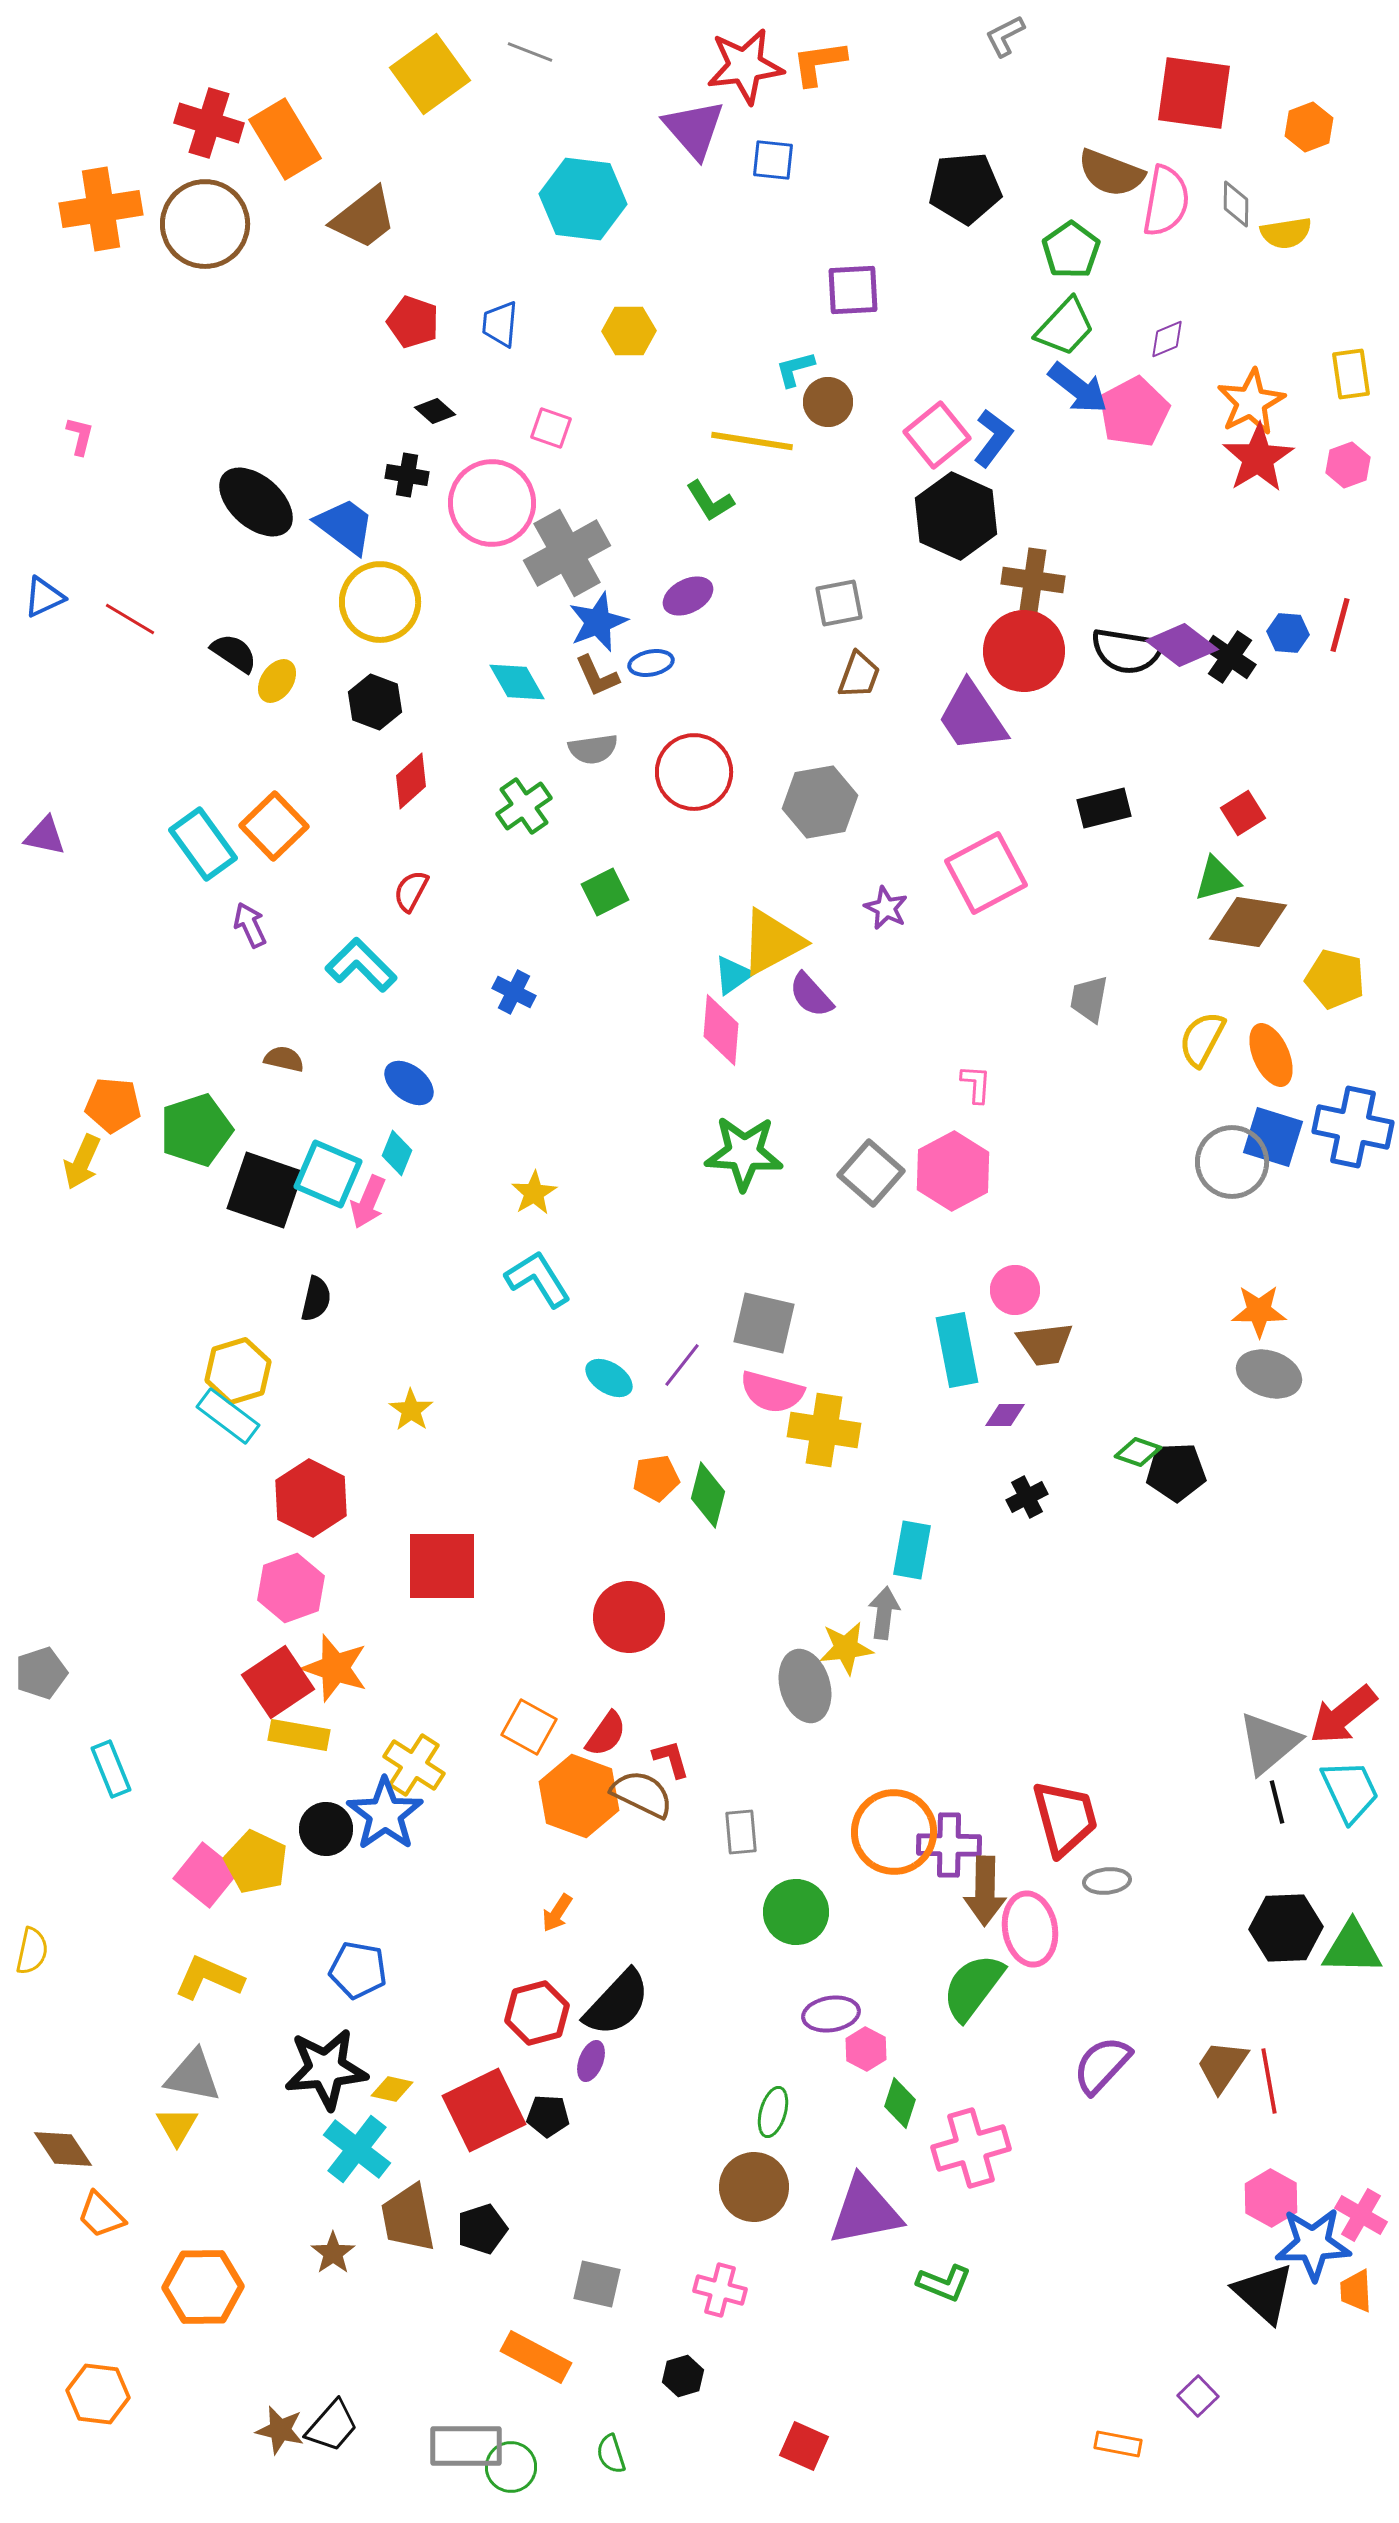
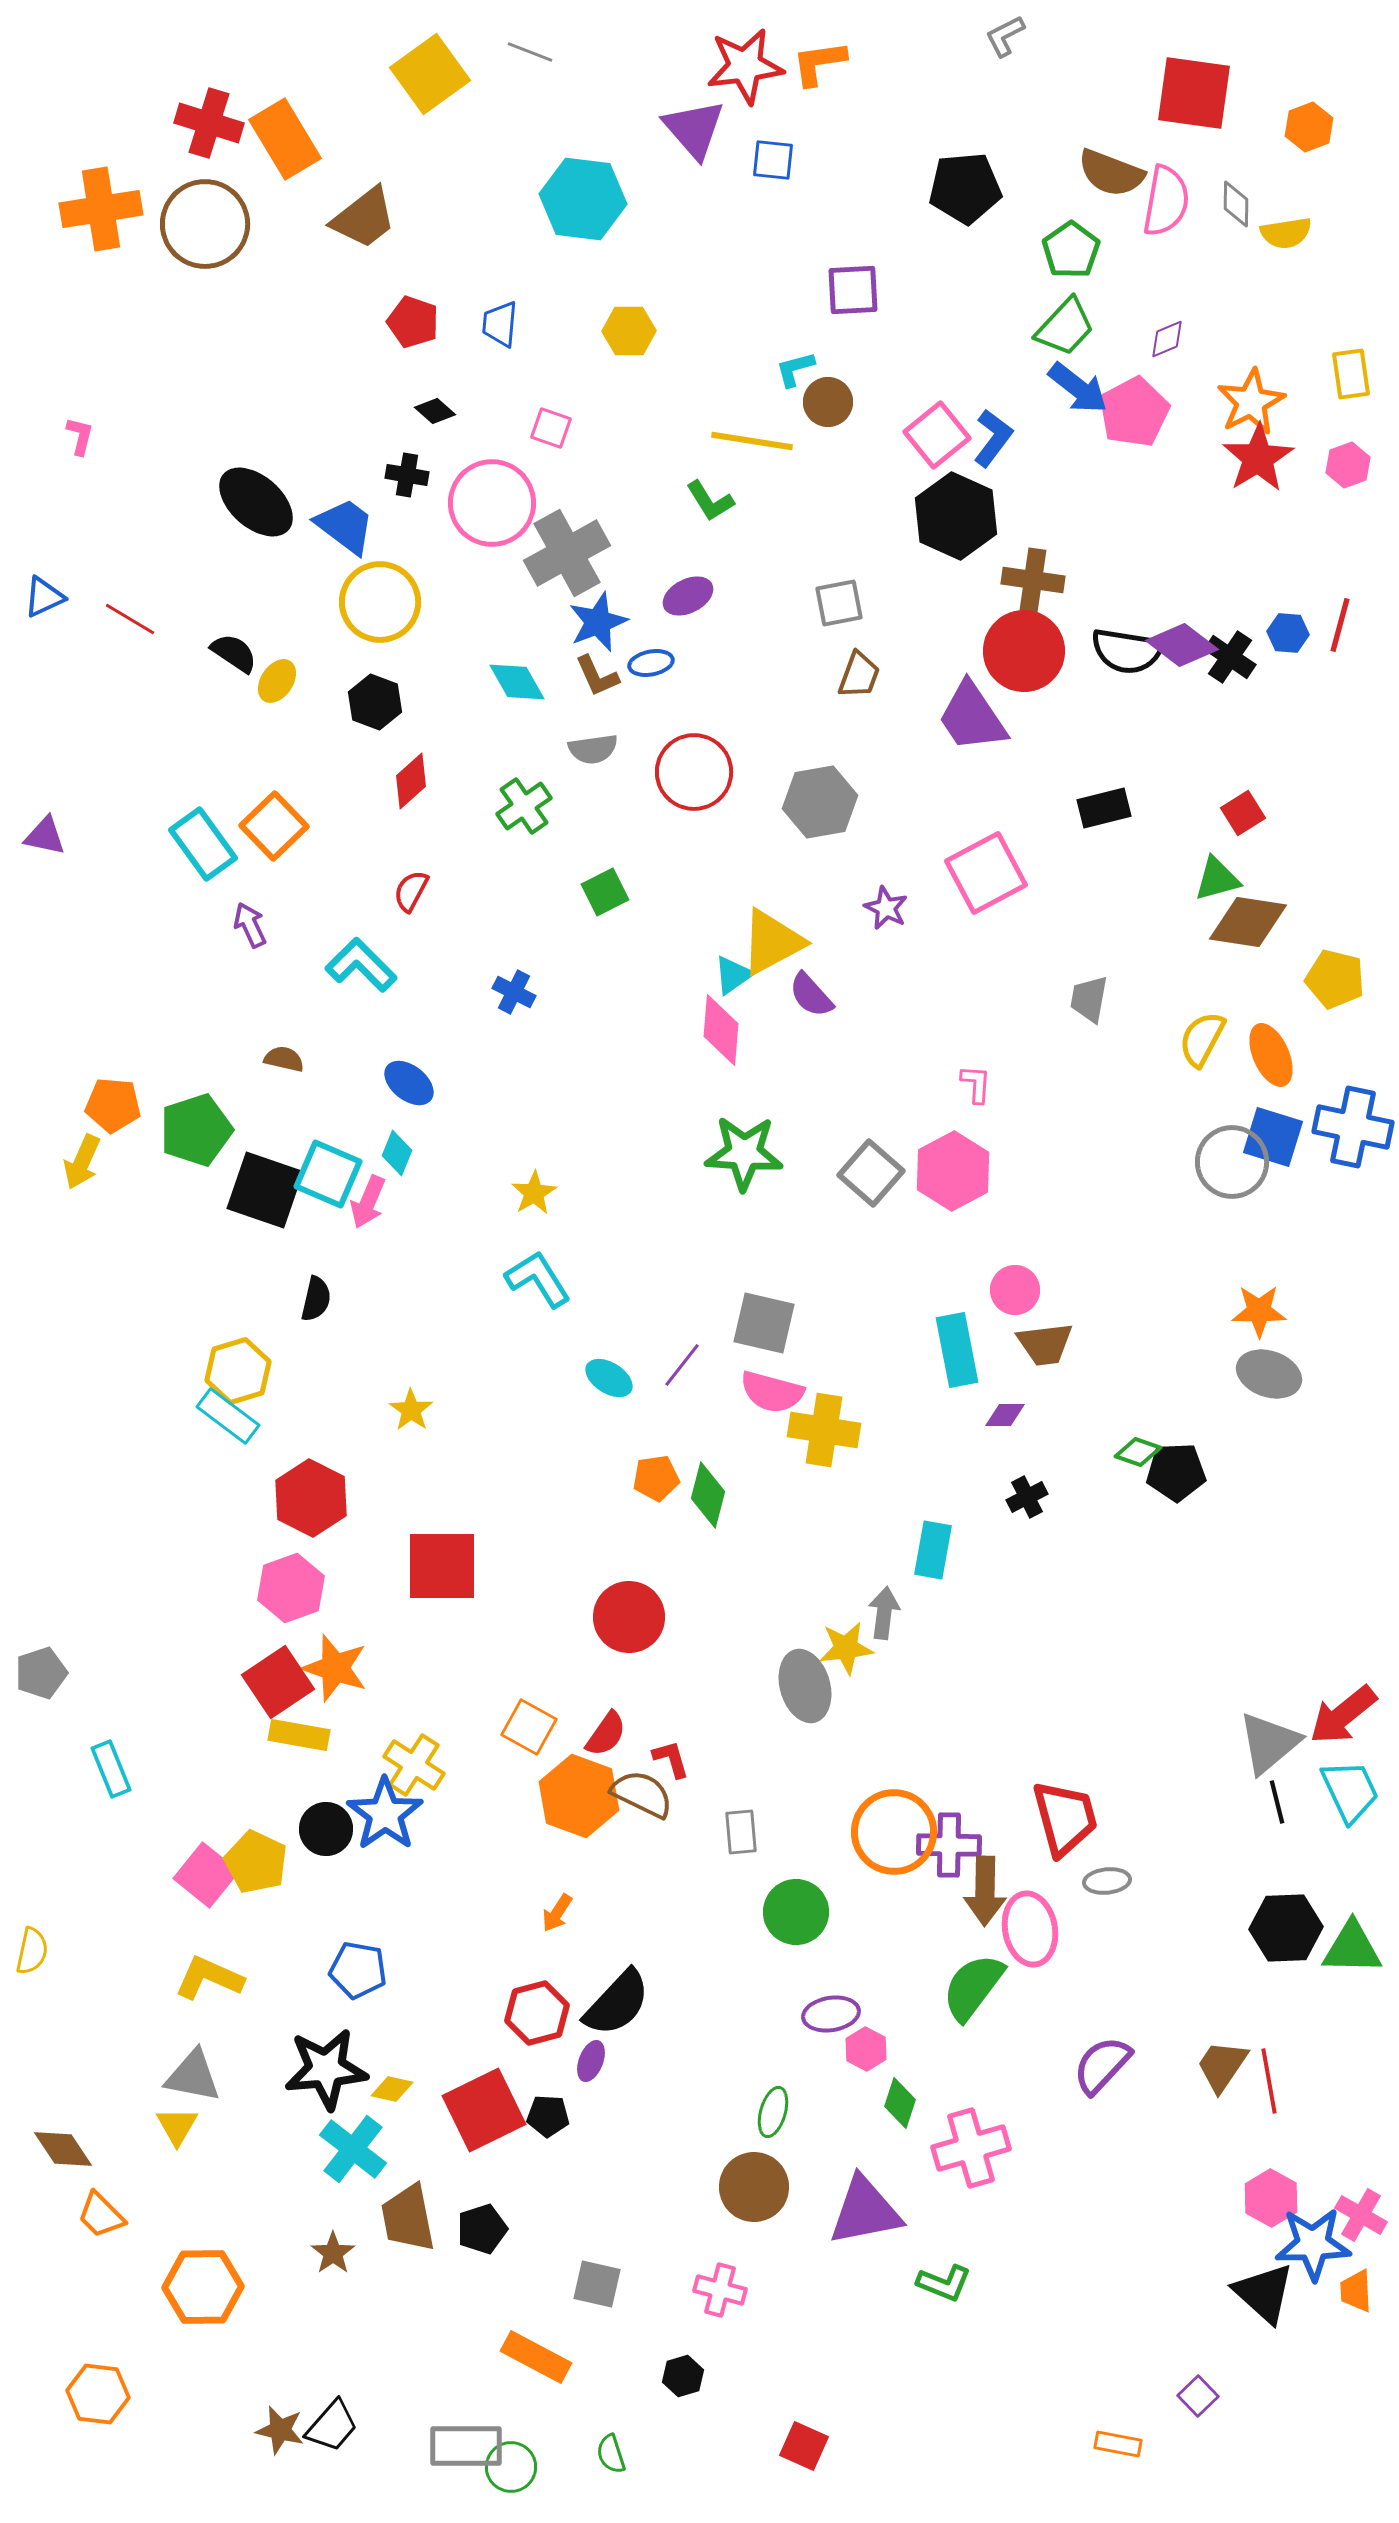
cyan rectangle at (912, 1550): moved 21 px right
cyan cross at (357, 2149): moved 4 px left
